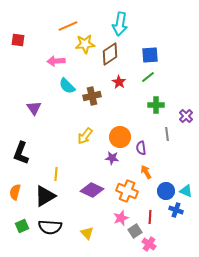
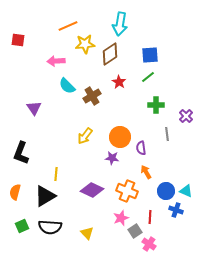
brown cross: rotated 18 degrees counterclockwise
